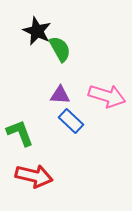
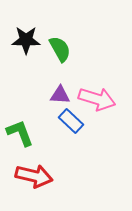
black star: moved 11 px left, 9 px down; rotated 24 degrees counterclockwise
pink arrow: moved 10 px left, 3 px down
